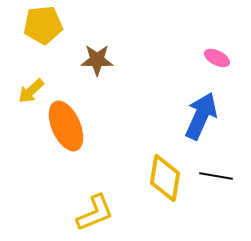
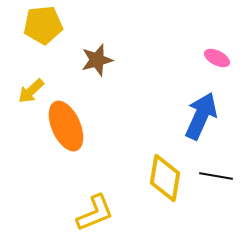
brown star: rotated 16 degrees counterclockwise
